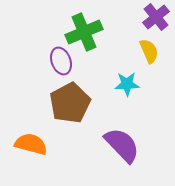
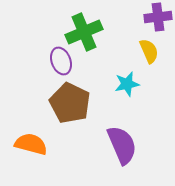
purple cross: moved 2 px right; rotated 32 degrees clockwise
cyan star: rotated 10 degrees counterclockwise
brown pentagon: rotated 18 degrees counterclockwise
purple semicircle: rotated 21 degrees clockwise
